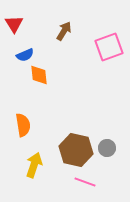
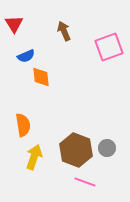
brown arrow: rotated 54 degrees counterclockwise
blue semicircle: moved 1 px right, 1 px down
orange diamond: moved 2 px right, 2 px down
brown hexagon: rotated 8 degrees clockwise
yellow arrow: moved 8 px up
